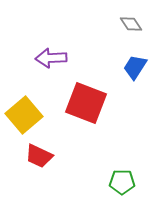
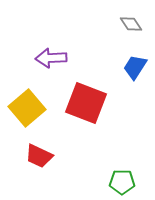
yellow square: moved 3 px right, 7 px up
